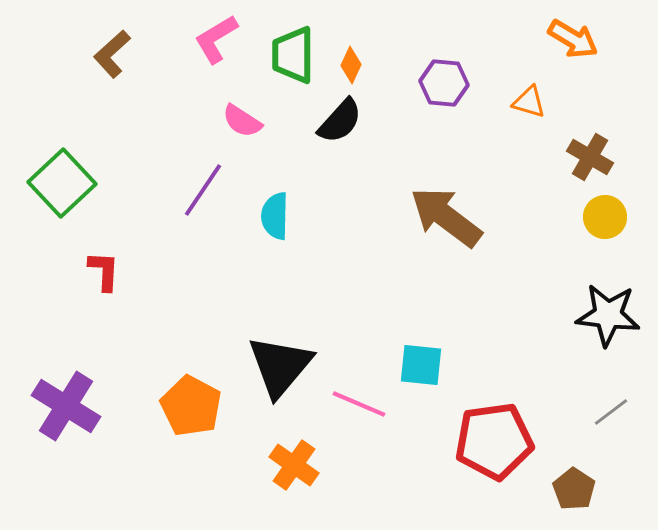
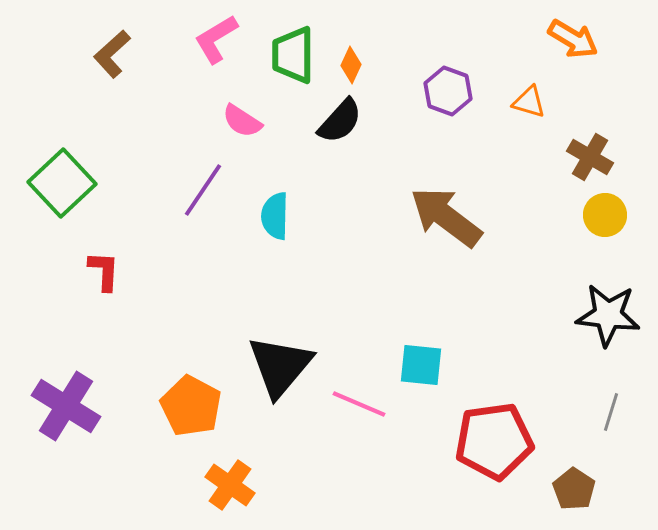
purple hexagon: moved 4 px right, 8 px down; rotated 15 degrees clockwise
yellow circle: moved 2 px up
gray line: rotated 36 degrees counterclockwise
orange cross: moved 64 px left, 20 px down
